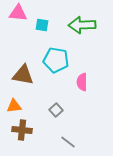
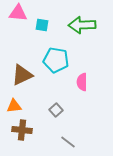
brown triangle: moved 1 px left; rotated 35 degrees counterclockwise
